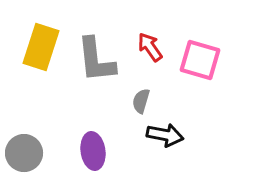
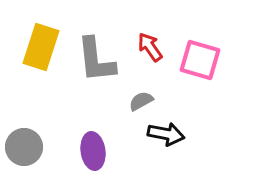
gray semicircle: rotated 45 degrees clockwise
black arrow: moved 1 px right, 1 px up
gray circle: moved 6 px up
